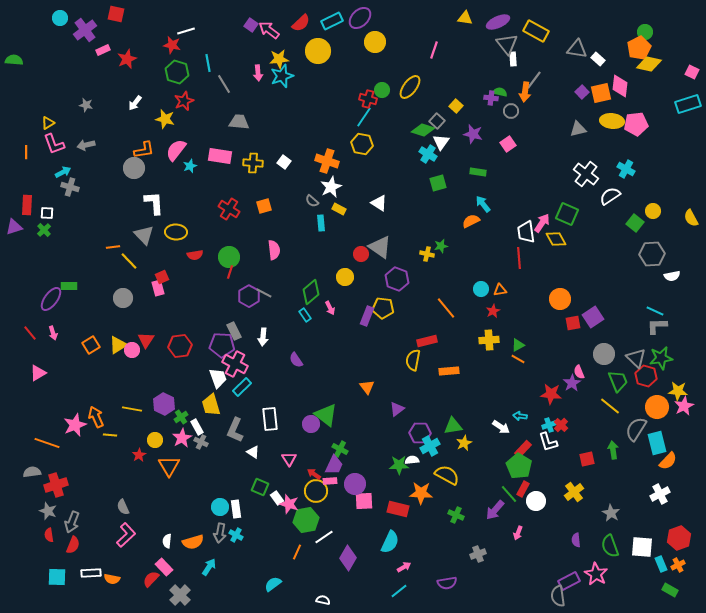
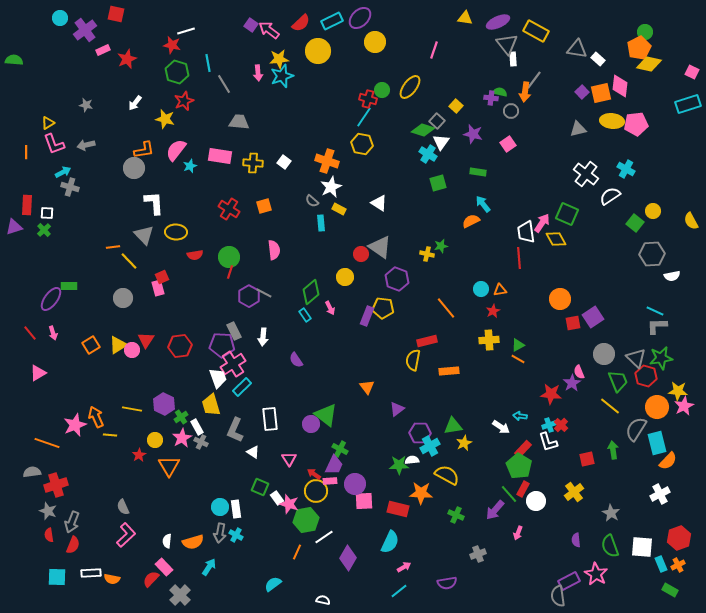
yellow semicircle at (691, 218): moved 3 px down
pink cross at (235, 364): moved 2 px left; rotated 30 degrees clockwise
